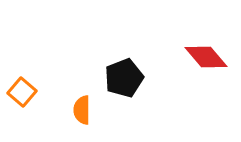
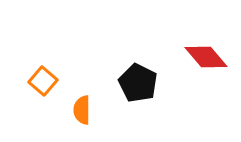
black pentagon: moved 14 px right, 5 px down; rotated 24 degrees counterclockwise
orange square: moved 21 px right, 11 px up
